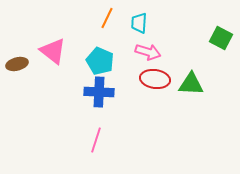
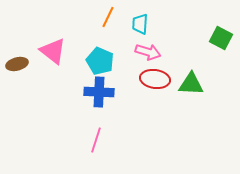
orange line: moved 1 px right, 1 px up
cyan trapezoid: moved 1 px right, 1 px down
